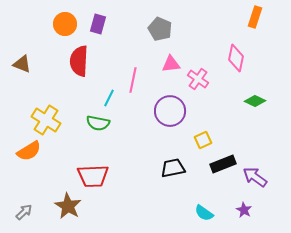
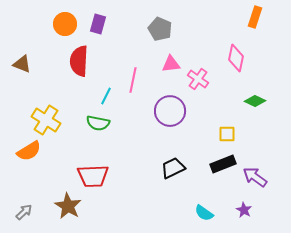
cyan line: moved 3 px left, 2 px up
yellow square: moved 24 px right, 6 px up; rotated 24 degrees clockwise
black trapezoid: rotated 15 degrees counterclockwise
